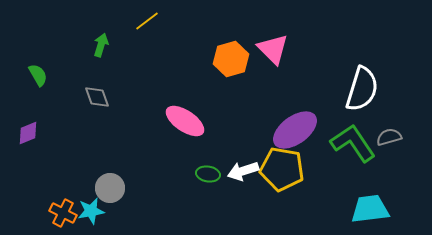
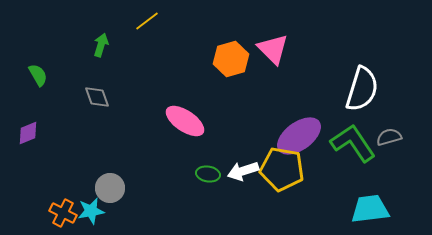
purple ellipse: moved 4 px right, 6 px down
